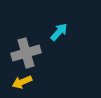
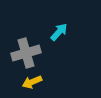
yellow arrow: moved 10 px right
